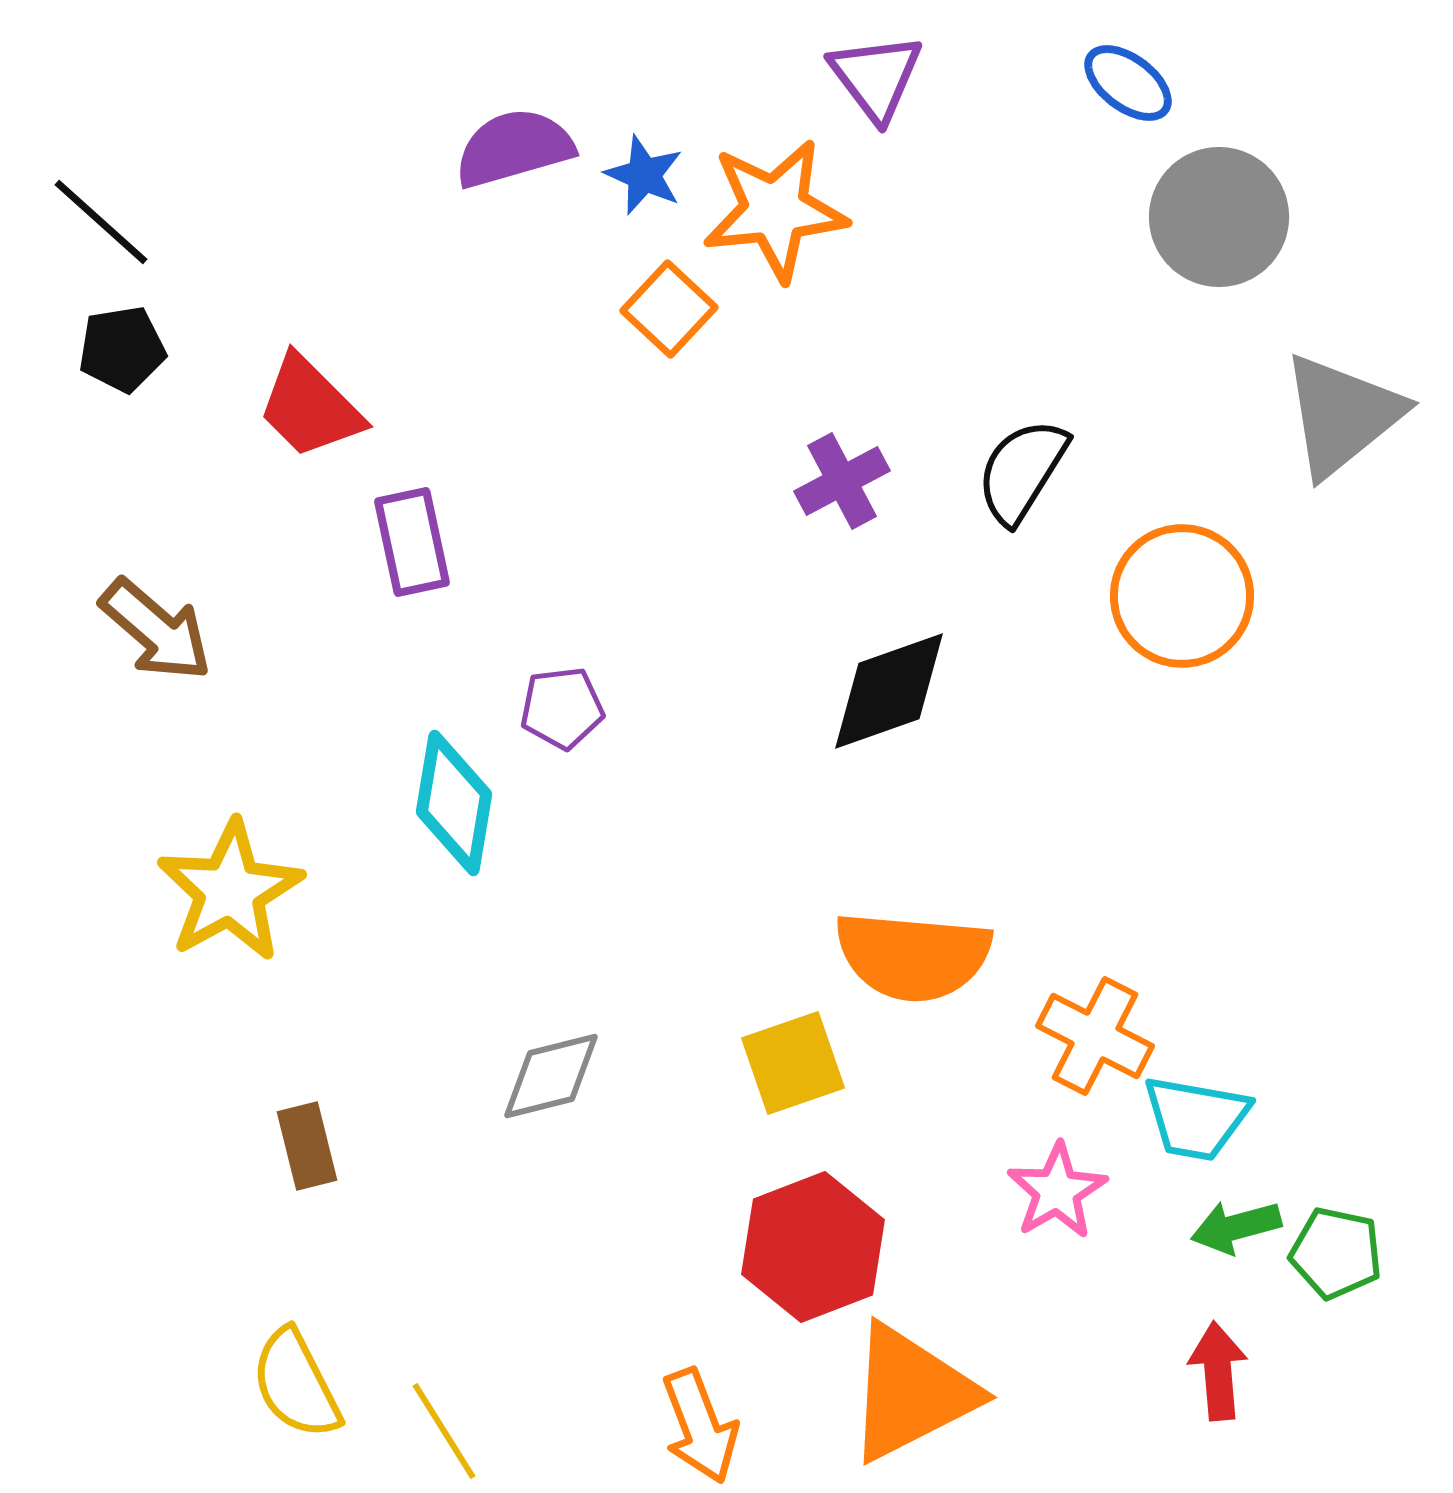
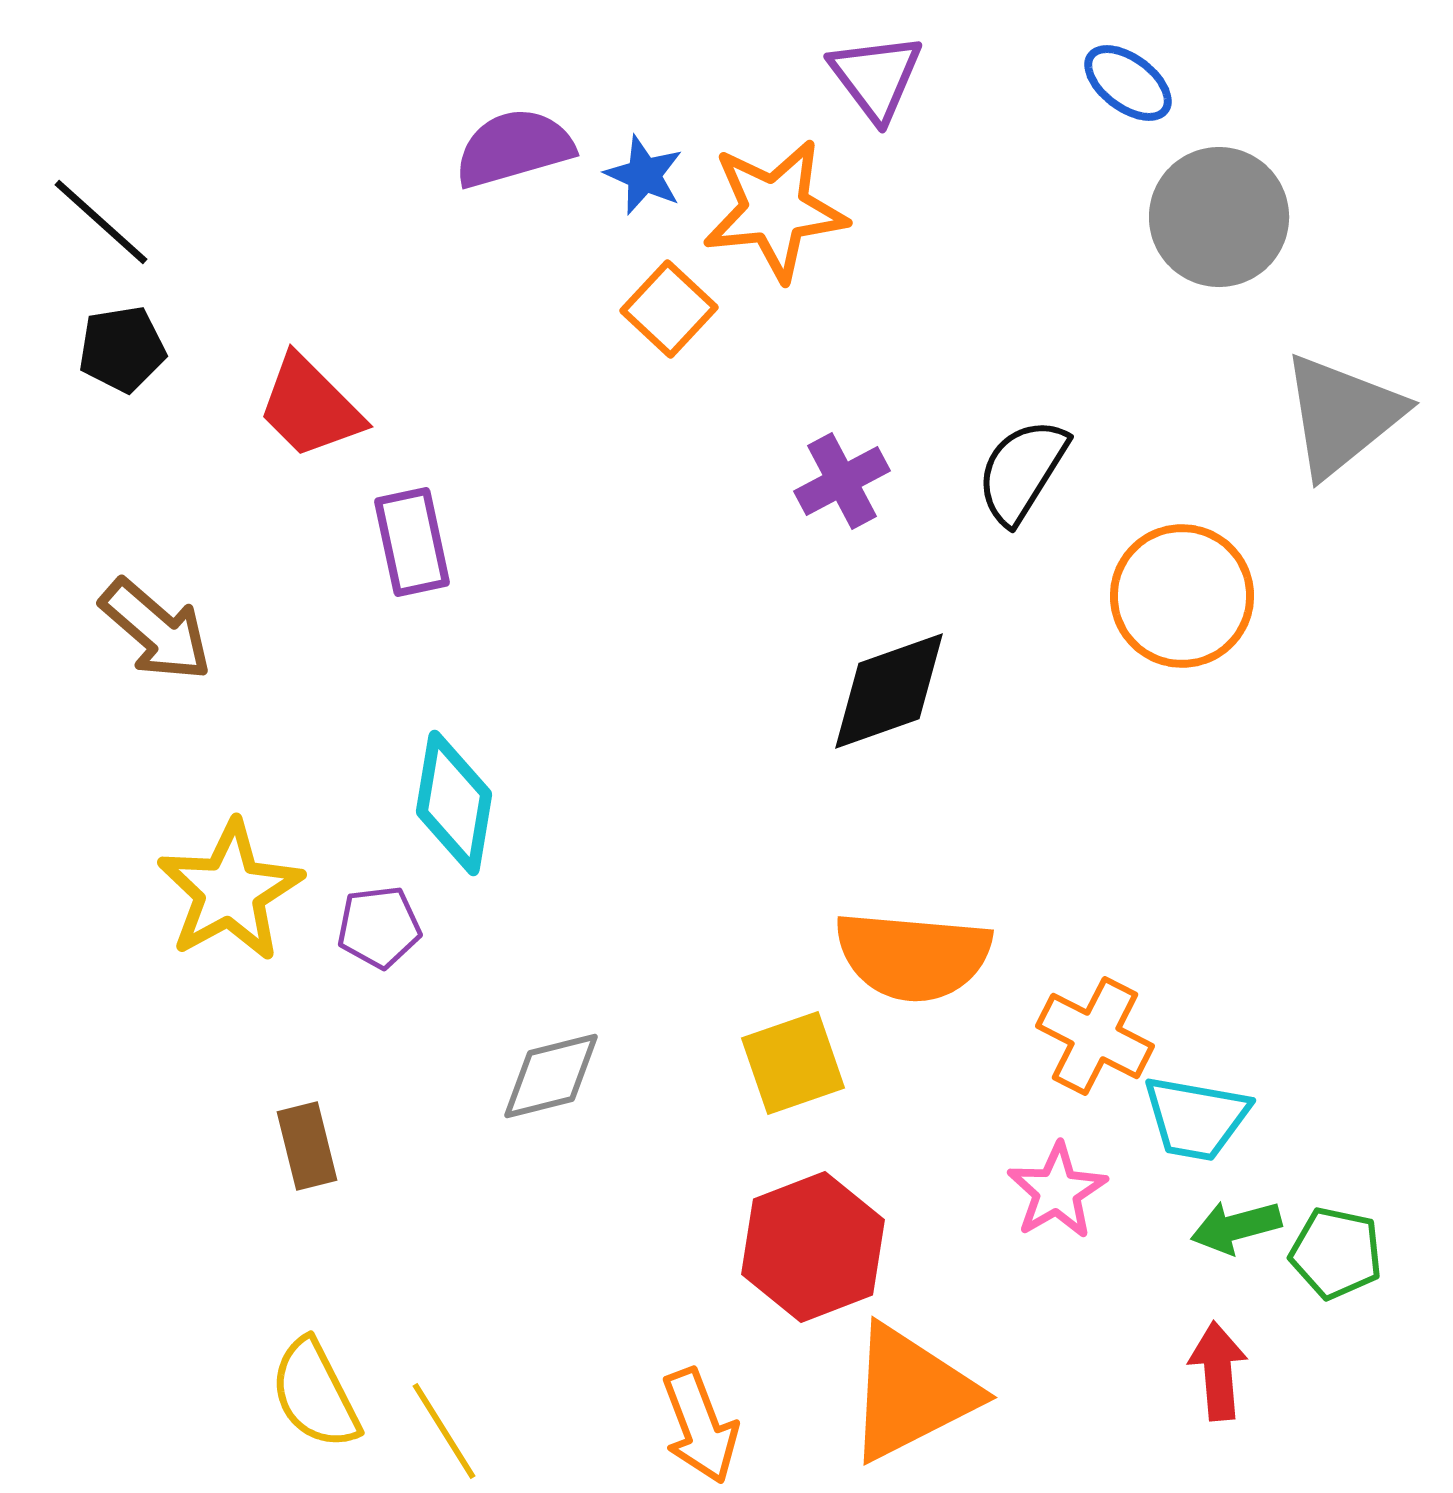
purple pentagon: moved 183 px left, 219 px down
yellow semicircle: moved 19 px right, 10 px down
